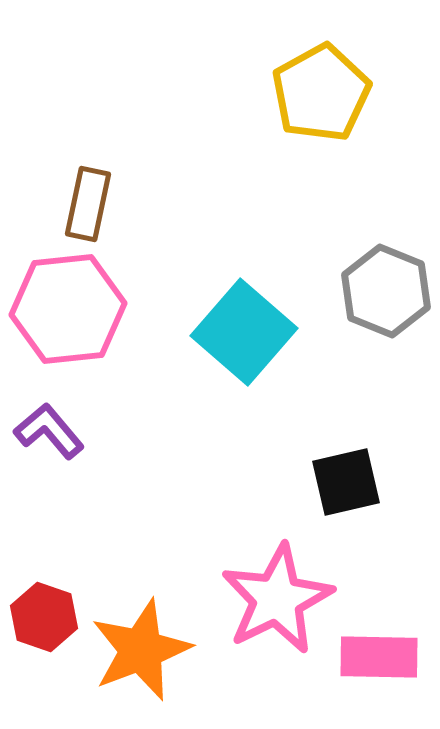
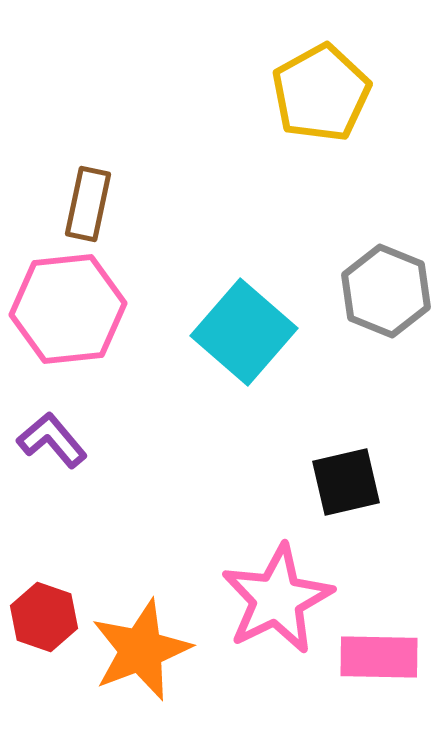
purple L-shape: moved 3 px right, 9 px down
